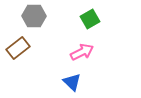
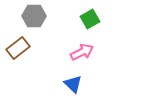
blue triangle: moved 1 px right, 2 px down
